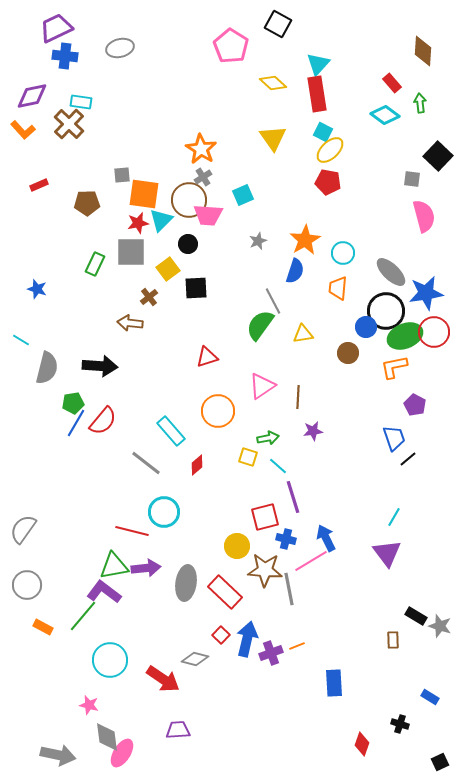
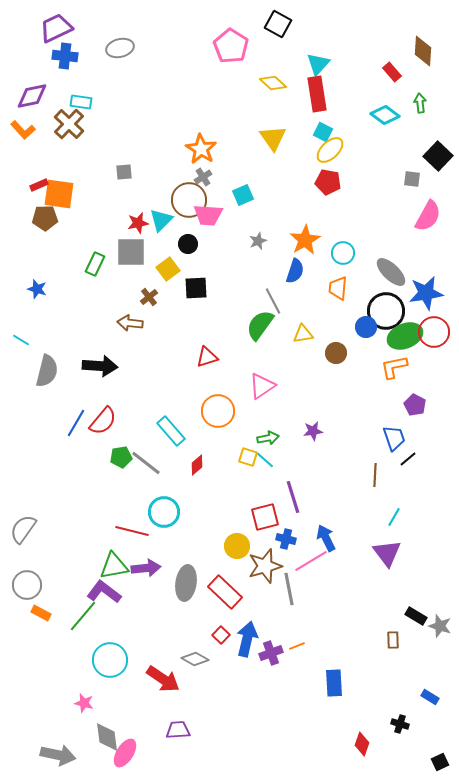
red rectangle at (392, 83): moved 11 px up
gray square at (122, 175): moved 2 px right, 3 px up
orange square at (144, 194): moved 85 px left
brown pentagon at (87, 203): moved 42 px left, 15 px down
pink semicircle at (424, 216): moved 4 px right; rotated 44 degrees clockwise
brown circle at (348, 353): moved 12 px left
gray semicircle at (47, 368): moved 3 px down
brown line at (298, 397): moved 77 px right, 78 px down
green pentagon at (73, 403): moved 48 px right, 54 px down
cyan line at (278, 466): moved 13 px left, 6 px up
brown star at (265, 570): moved 4 px up; rotated 20 degrees counterclockwise
orange rectangle at (43, 627): moved 2 px left, 14 px up
gray diamond at (195, 659): rotated 16 degrees clockwise
pink star at (89, 705): moved 5 px left, 2 px up
pink ellipse at (122, 753): moved 3 px right
